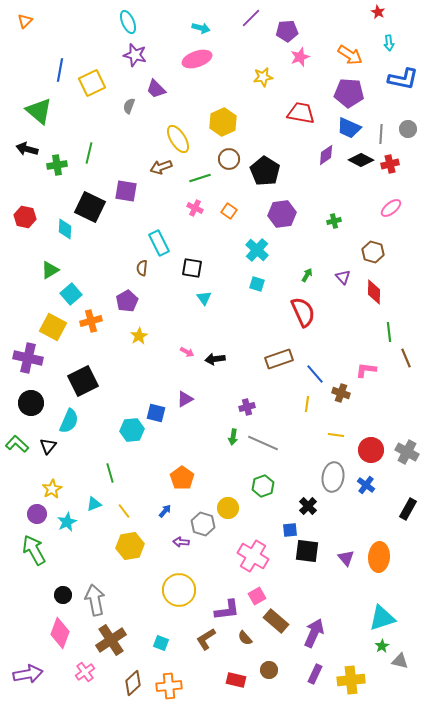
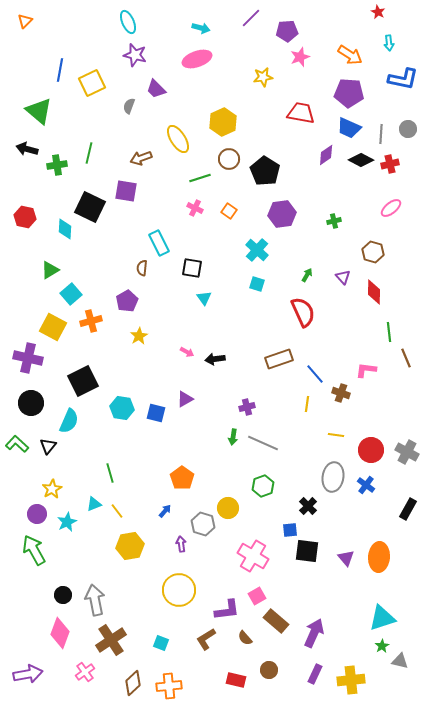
brown arrow at (161, 167): moved 20 px left, 9 px up
cyan hexagon at (132, 430): moved 10 px left, 22 px up; rotated 15 degrees clockwise
yellow line at (124, 511): moved 7 px left
purple arrow at (181, 542): moved 2 px down; rotated 77 degrees clockwise
